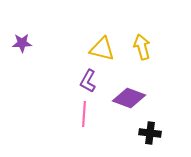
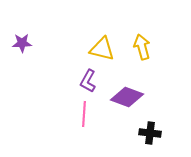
purple diamond: moved 2 px left, 1 px up
